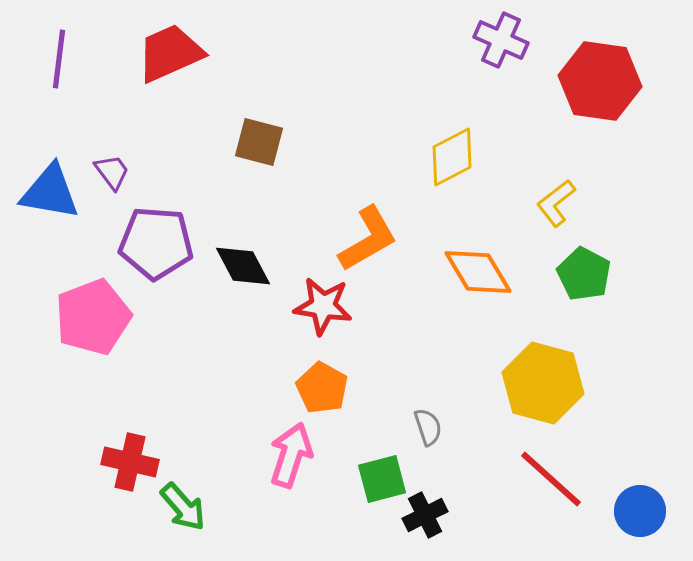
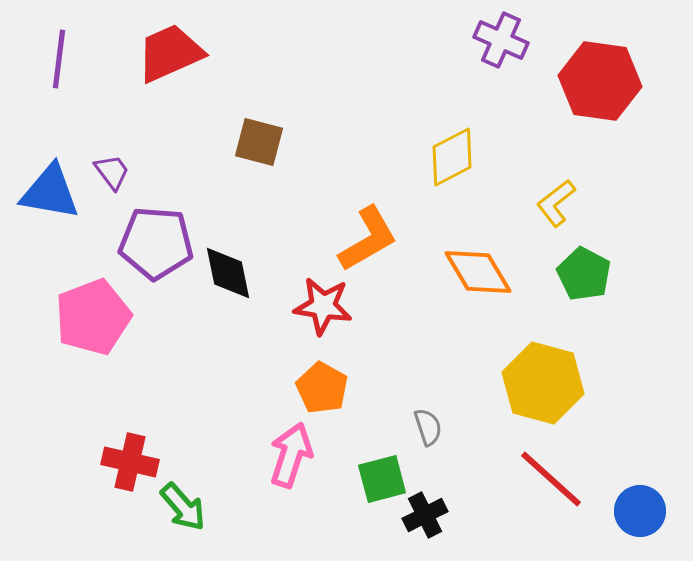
black diamond: moved 15 px left, 7 px down; rotated 16 degrees clockwise
